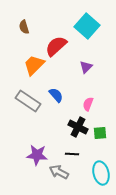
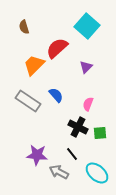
red semicircle: moved 1 px right, 2 px down
black line: rotated 48 degrees clockwise
cyan ellipse: moved 4 px left; rotated 35 degrees counterclockwise
